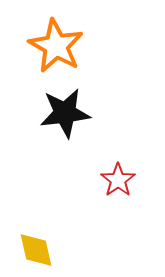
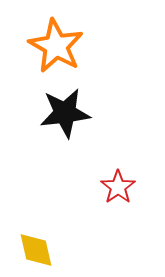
red star: moved 7 px down
